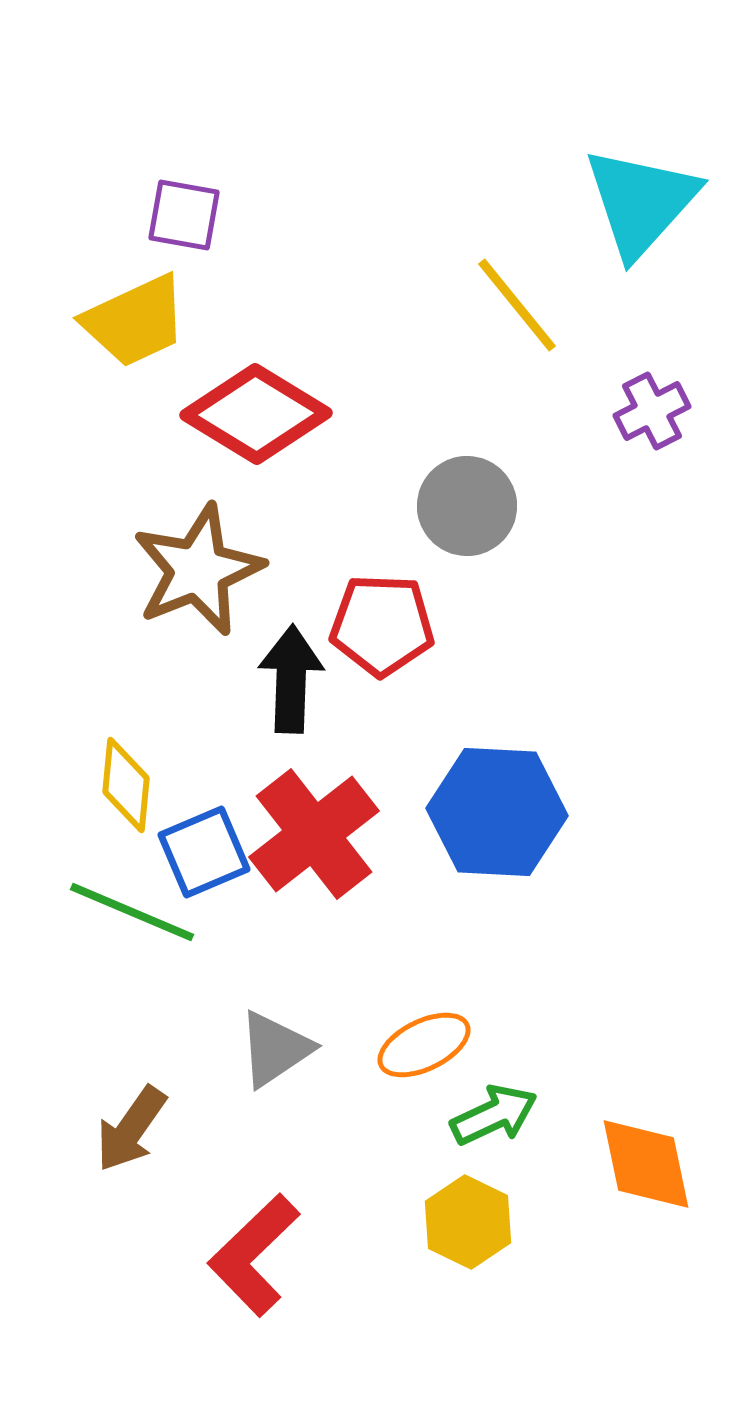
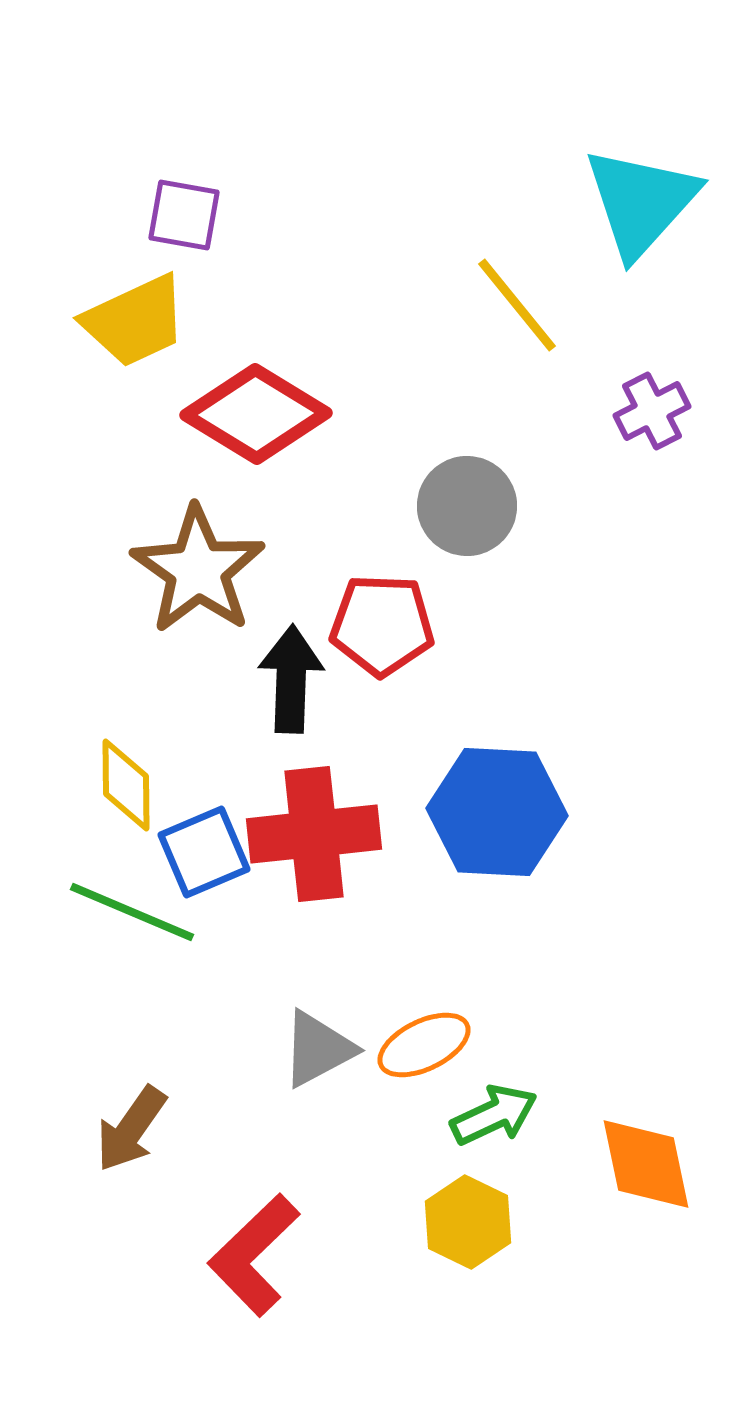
brown star: rotated 15 degrees counterclockwise
yellow diamond: rotated 6 degrees counterclockwise
red cross: rotated 32 degrees clockwise
gray triangle: moved 43 px right; rotated 6 degrees clockwise
